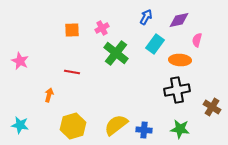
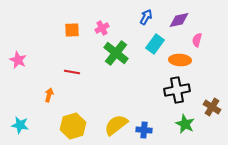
pink star: moved 2 px left, 1 px up
green star: moved 5 px right, 5 px up; rotated 18 degrees clockwise
